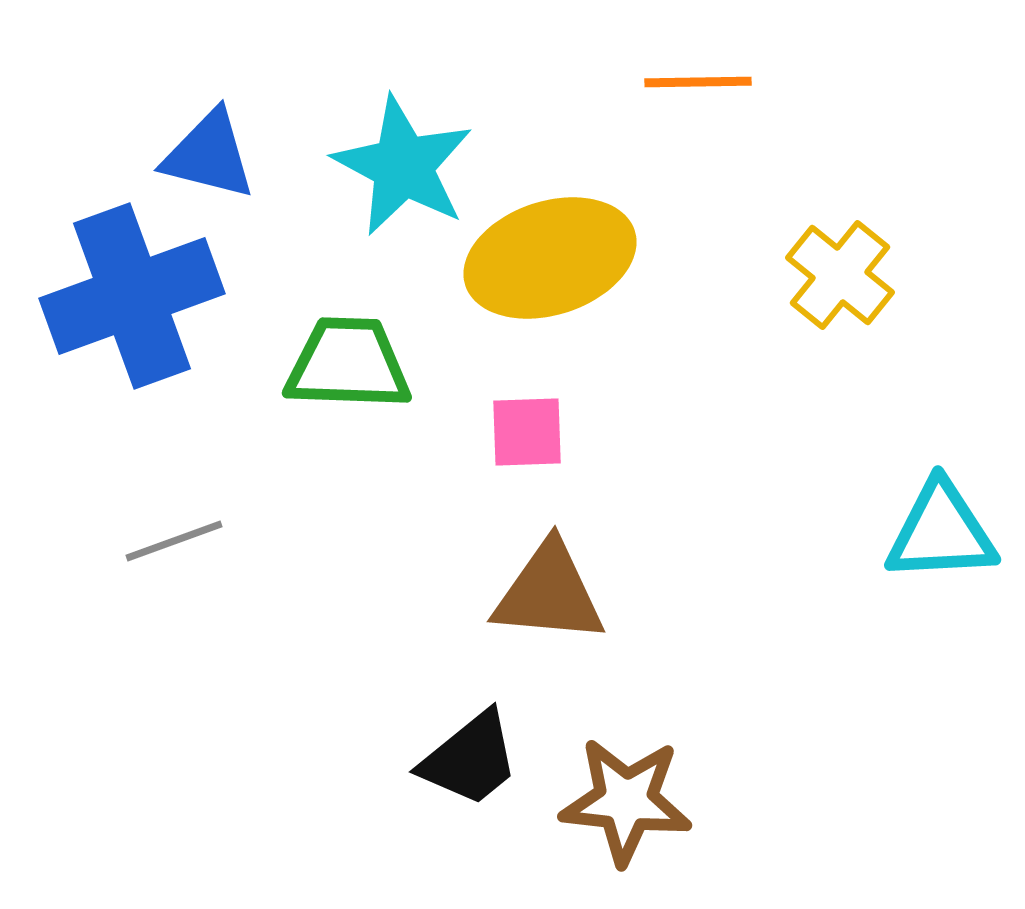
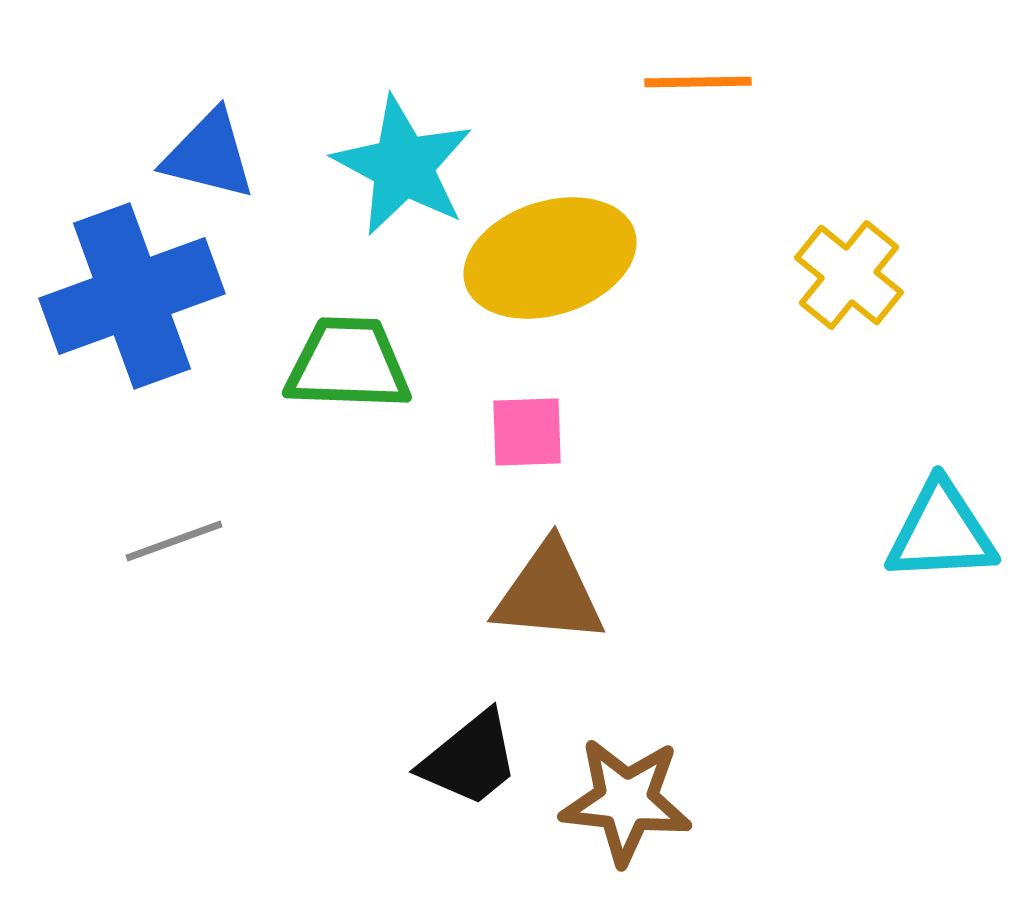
yellow cross: moved 9 px right
